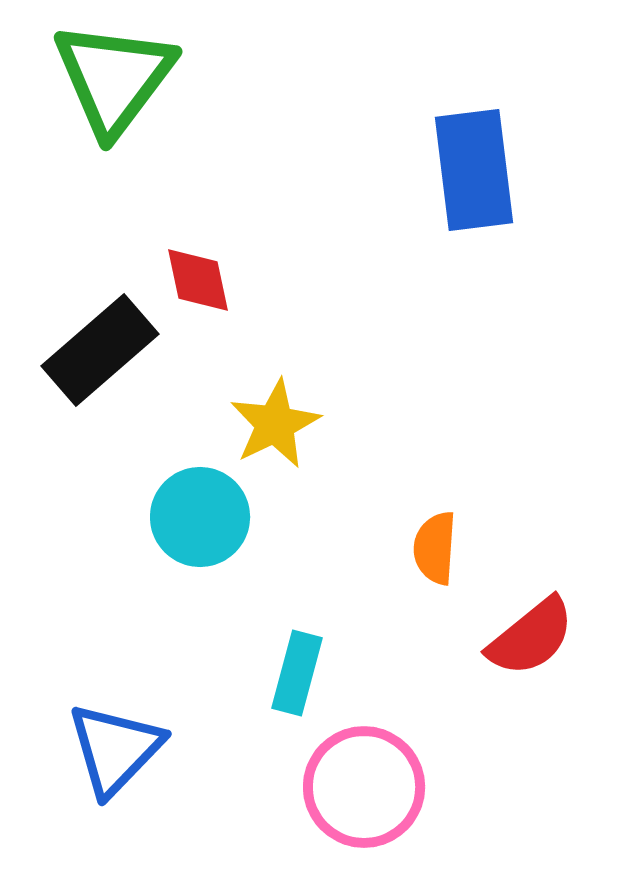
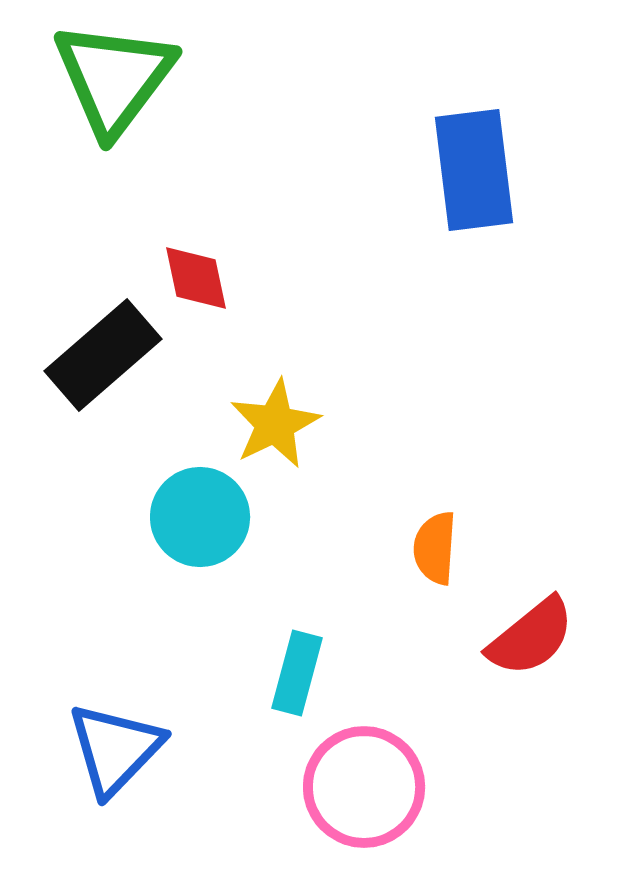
red diamond: moved 2 px left, 2 px up
black rectangle: moved 3 px right, 5 px down
